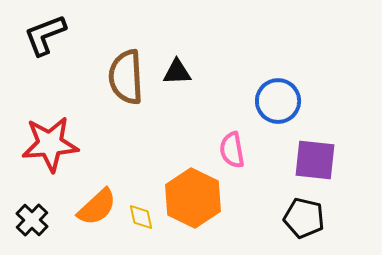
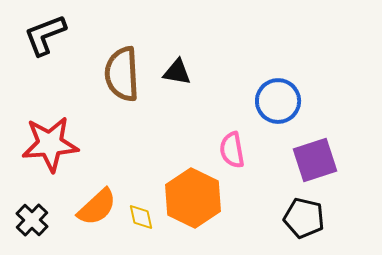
black triangle: rotated 12 degrees clockwise
brown semicircle: moved 4 px left, 3 px up
purple square: rotated 24 degrees counterclockwise
